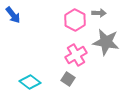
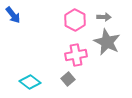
gray arrow: moved 5 px right, 4 px down
gray star: moved 1 px right; rotated 16 degrees clockwise
pink cross: rotated 20 degrees clockwise
gray square: rotated 16 degrees clockwise
